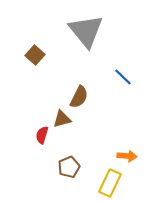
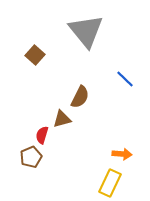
blue line: moved 2 px right, 2 px down
brown semicircle: moved 1 px right
orange arrow: moved 5 px left, 2 px up
brown pentagon: moved 38 px left, 10 px up
